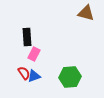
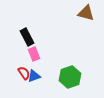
black rectangle: rotated 24 degrees counterclockwise
pink rectangle: rotated 48 degrees counterclockwise
green hexagon: rotated 15 degrees counterclockwise
